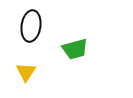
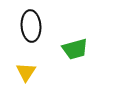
black ellipse: rotated 12 degrees counterclockwise
